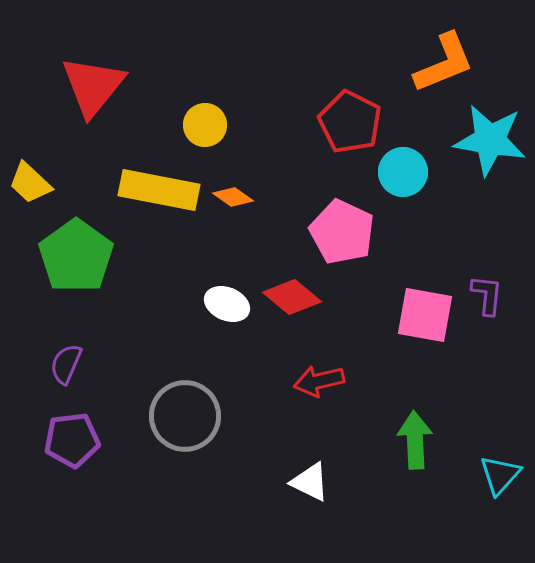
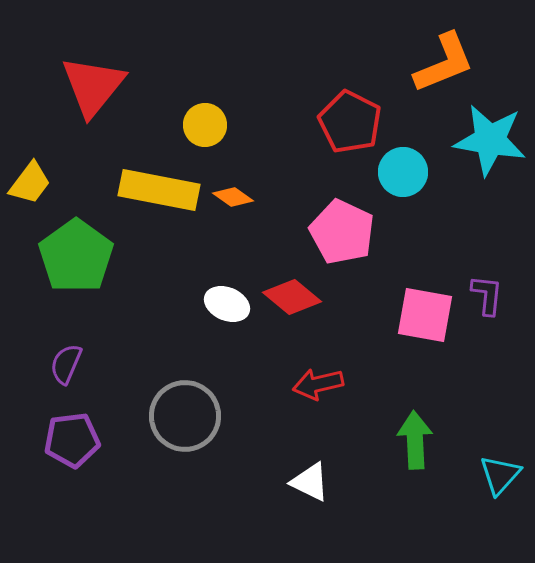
yellow trapezoid: rotated 96 degrees counterclockwise
red arrow: moved 1 px left, 3 px down
